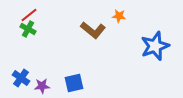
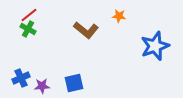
brown L-shape: moved 7 px left
blue cross: rotated 30 degrees clockwise
